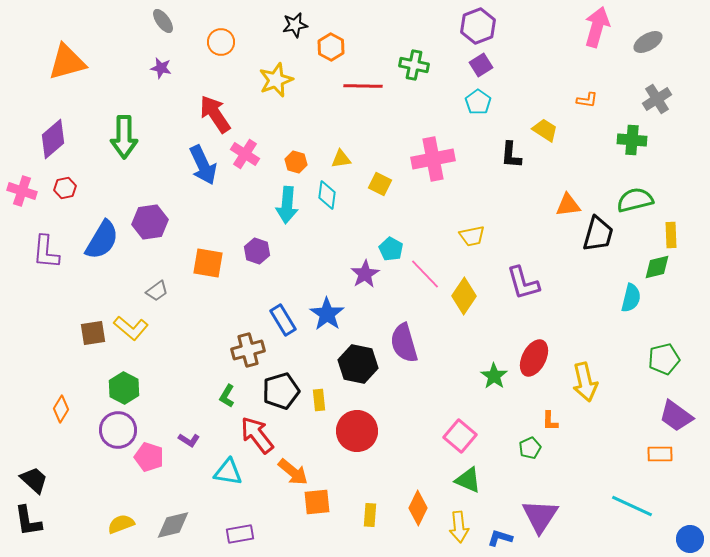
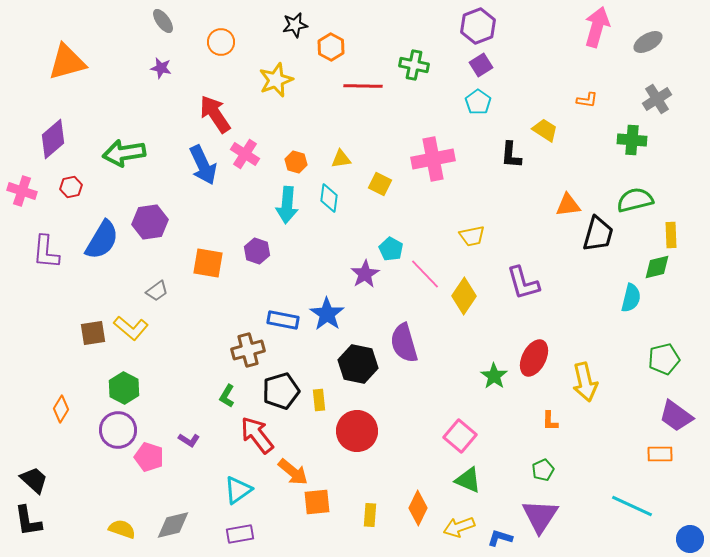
green arrow at (124, 137): moved 16 px down; rotated 81 degrees clockwise
red hexagon at (65, 188): moved 6 px right, 1 px up
cyan diamond at (327, 195): moved 2 px right, 3 px down
blue rectangle at (283, 320): rotated 48 degrees counterclockwise
green pentagon at (530, 448): moved 13 px right, 22 px down
cyan triangle at (228, 472): moved 10 px right, 18 px down; rotated 44 degrees counterclockwise
yellow semicircle at (121, 524): moved 1 px right, 5 px down; rotated 40 degrees clockwise
yellow arrow at (459, 527): rotated 76 degrees clockwise
